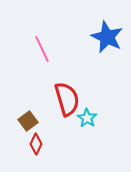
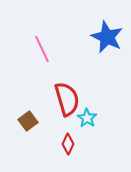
red diamond: moved 32 px right
